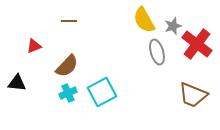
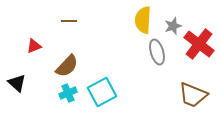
yellow semicircle: moved 1 px left; rotated 32 degrees clockwise
red cross: moved 2 px right
black triangle: rotated 36 degrees clockwise
